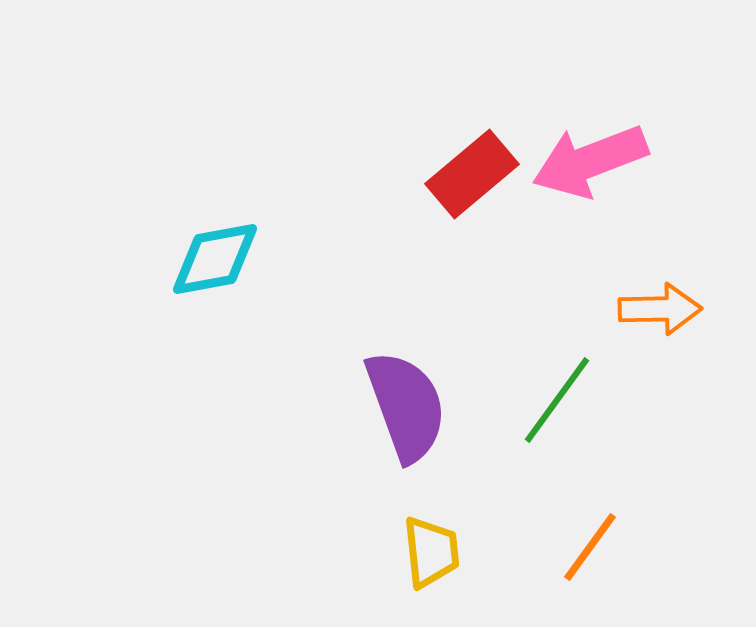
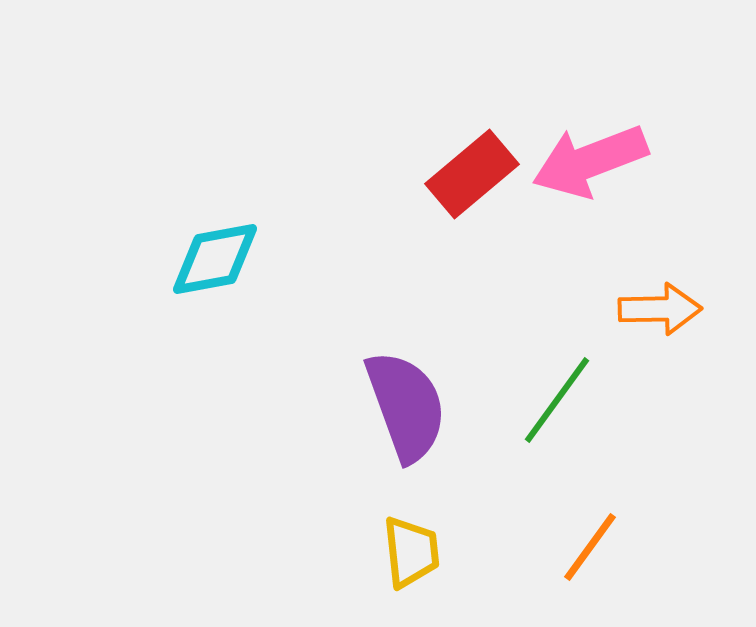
yellow trapezoid: moved 20 px left
